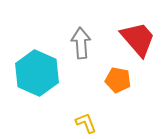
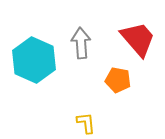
cyan hexagon: moved 3 px left, 13 px up
yellow L-shape: rotated 15 degrees clockwise
